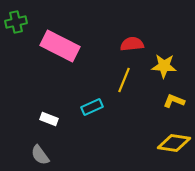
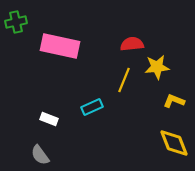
pink rectangle: rotated 15 degrees counterclockwise
yellow star: moved 7 px left, 1 px down; rotated 10 degrees counterclockwise
yellow diamond: rotated 60 degrees clockwise
